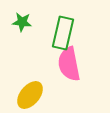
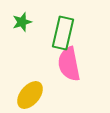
green star: rotated 24 degrees counterclockwise
